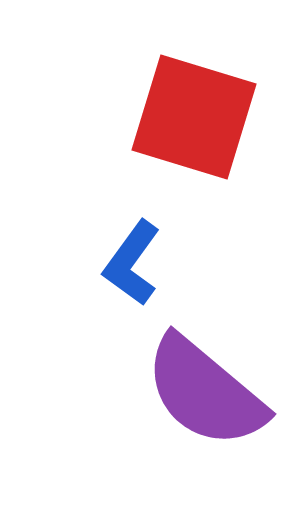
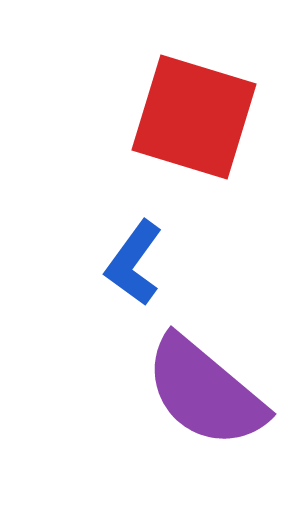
blue L-shape: moved 2 px right
